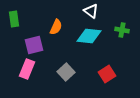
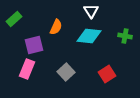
white triangle: rotated 21 degrees clockwise
green rectangle: rotated 56 degrees clockwise
green cross: moved 3 px right, 6 px down
